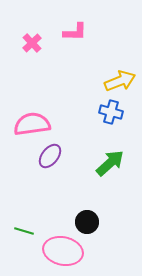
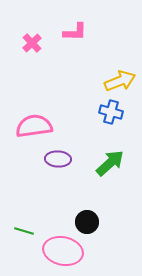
pink semicircle: moved 2 px right, 2 px down
purple ellipse: moved 8 px right, 3 px down; rotated 55 degrees clockwise
